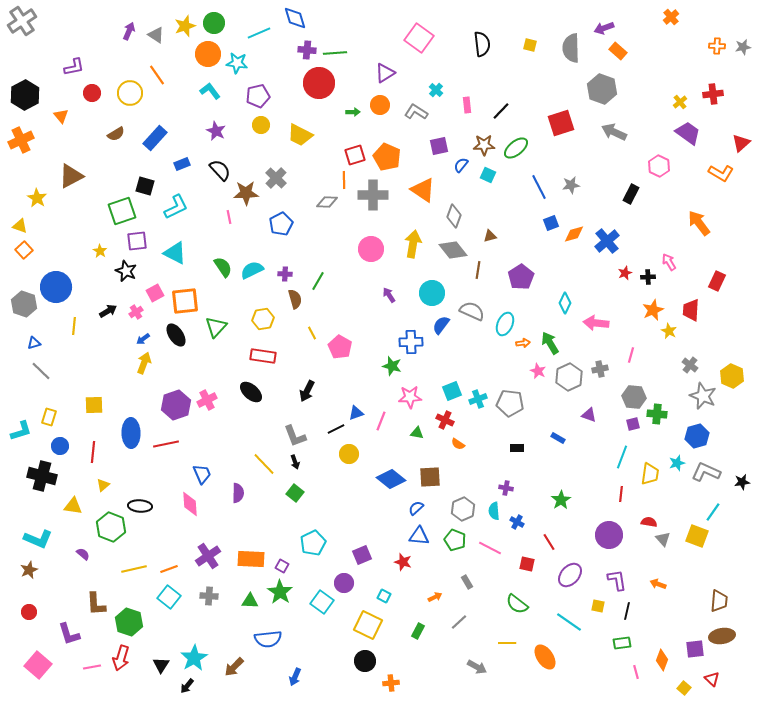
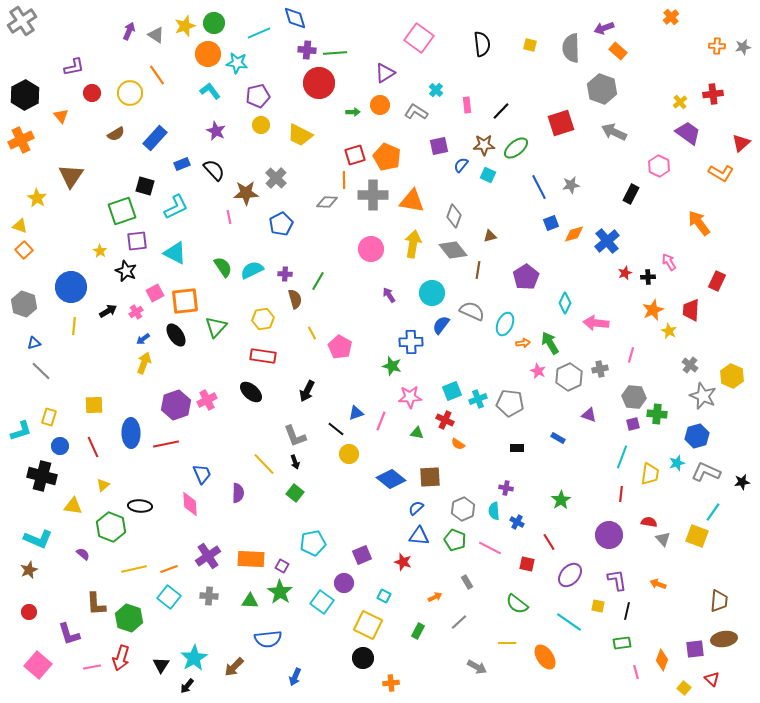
black semicircle at (220, 170): moved 6 px left
brown triangle at (71, 176): rotated 28 degrees counterclockwise
orange triangle at (423, 190): moved 11 px left, 11 px down; rotated 24 degrees counterclockwise
purple pentagon at (521, 277): moved 5 px right
blue circle at (56, 287): moved 15 px right
black line at (336, 429): rotated 66 degrees clockwise
red line at (93, 452): moved 5 px up; rotated 30 degrees counterclockwise
cyan pentagon at (313, 543): rotated 15 degrees clockwise
green hexagon at (129, 622): moved 4 px up
brown ellipse at (722, 636): moved 2 px right, 3 px down
black circle at (365, 661): moved 2 px left, 3 px up
